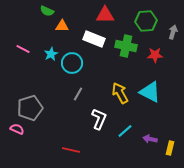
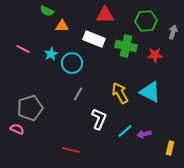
purple arrow: moved 6 px left, 5 px up; rotated 24 degrees counterclockwise
